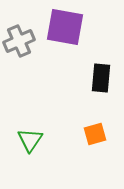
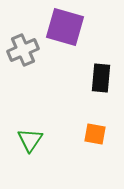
purple square: rotated 6 degrees clockwise
gray cross: moved 4 px right, 9 px down
orange square: rotated 25 degrees clockwise
